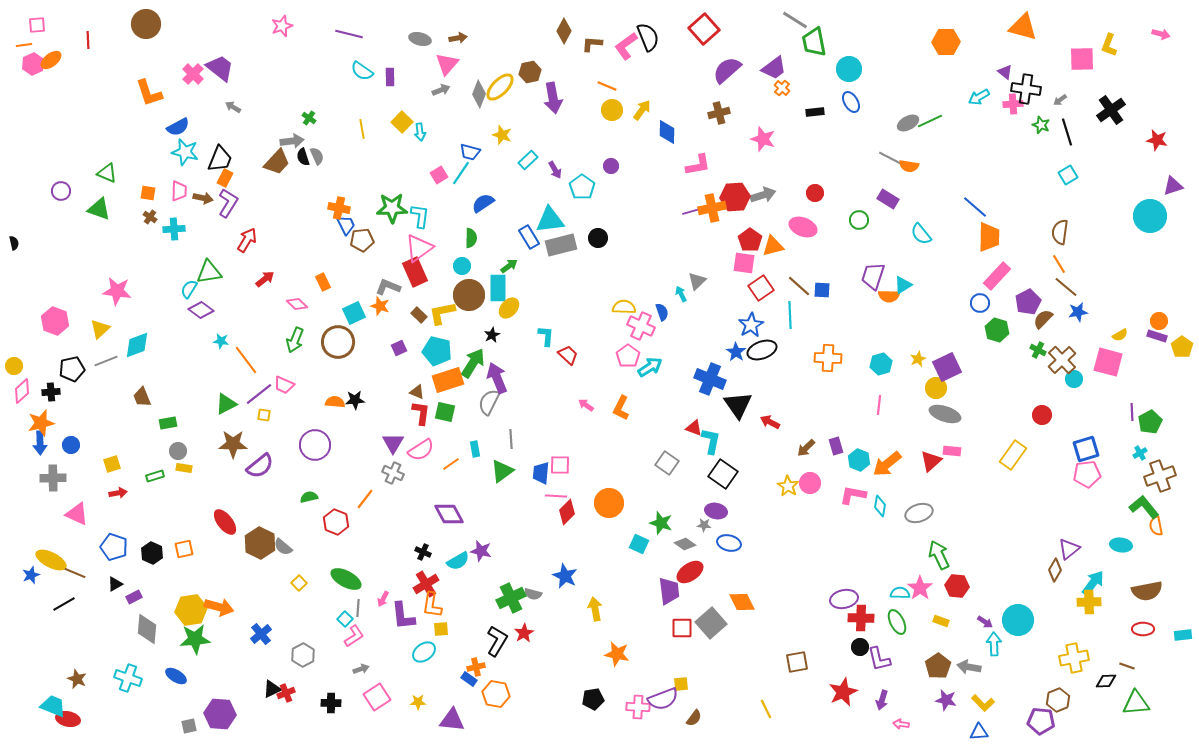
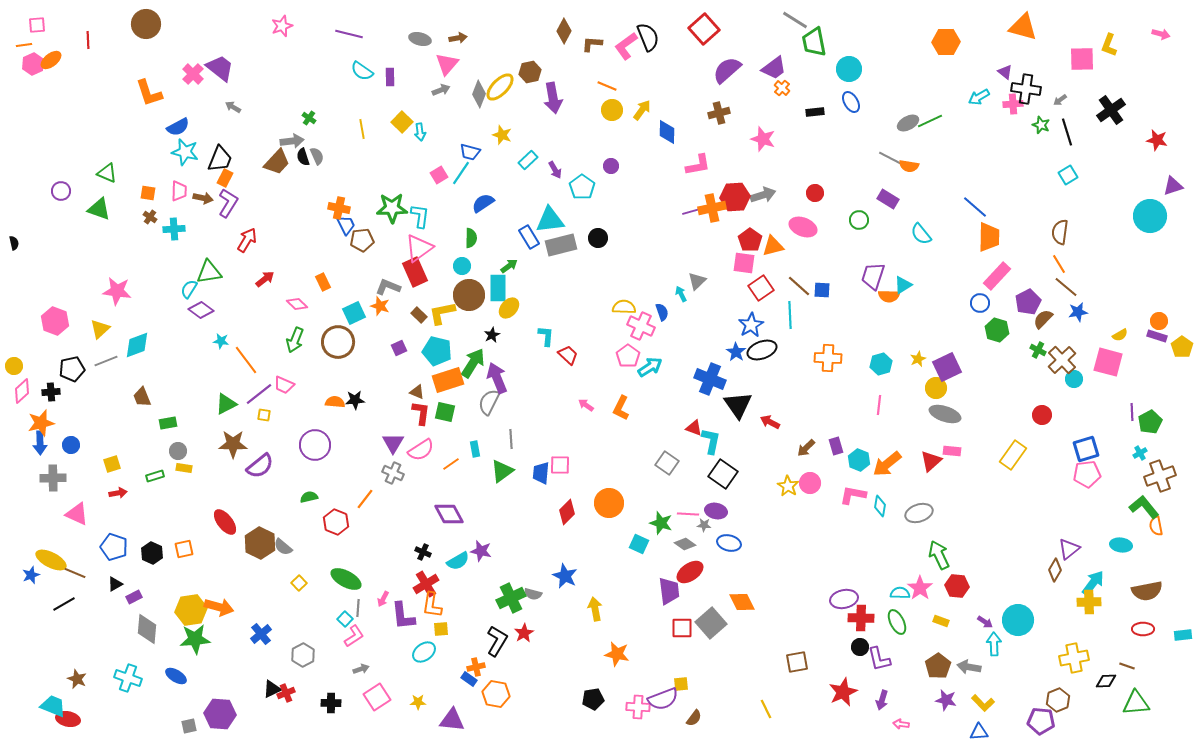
pink line at (556, 496): moved 132 px right, 18 px down
